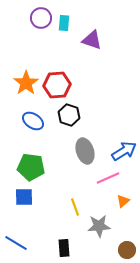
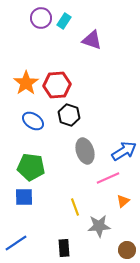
cyan rectangle: moved 2 px up; rotated 28 degrees clockwise
blue line: rotated 65 degrees counterclockwise
